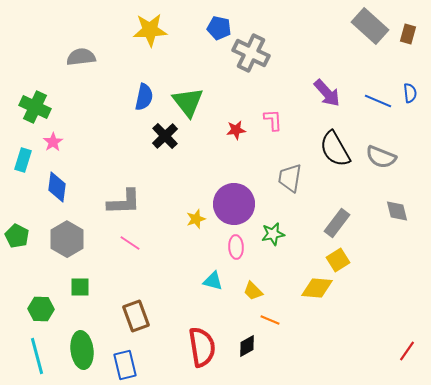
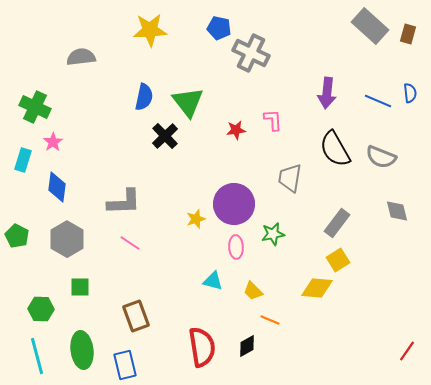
purple arrow at (327, 93): rotated 48 degrees clockwise
